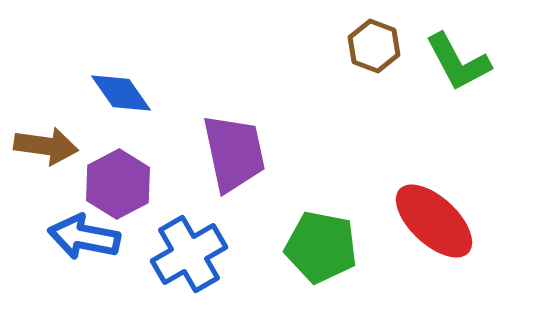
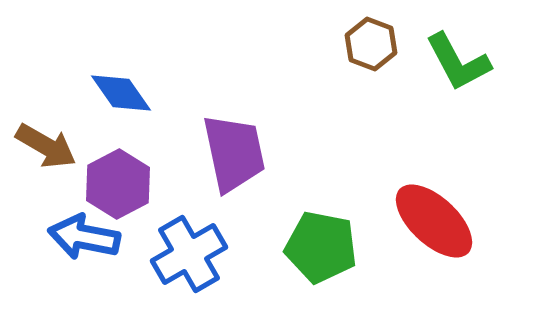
brown hexagon: moved 3 px left, 2 px up
brown arrow: rotated 22 degrees clockwise
